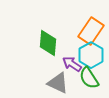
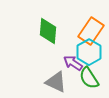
green diamond: moved 12 px up
cyan hexagon: moved 2 px left, 3 px up
purple arrow: moved 1 px right, 1 px up
gray triangle: moved 2 px left, 1 px up
